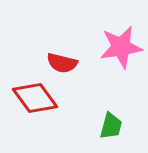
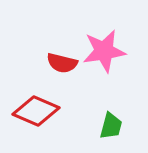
pink star: moved 17 px left, 4 px down
red diamond: moved 1 px right, 13 px down; rotated 30 degrees counterclockwise
